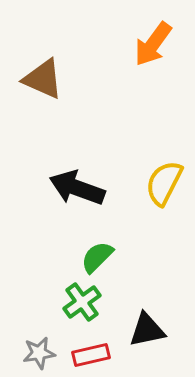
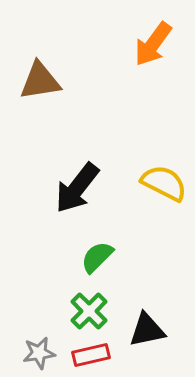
brown triangle: moved 3 px left, 2 px down; rotated 33 degrees counterclockwise
yellow semicircle: rotated 90 degrees clockwise
black arrow: rotated 72 degrees counterclockwise
green cross: moved 7 px right, 9 px down; rotated 9 degrees counterclockwise
